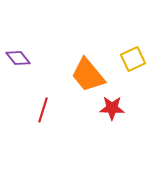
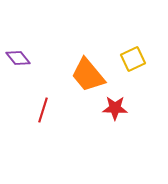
red star: moved 3 px right
